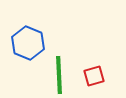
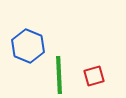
blue hexagon: moved 3 px down
